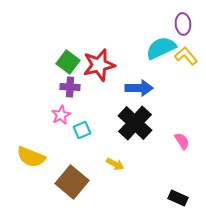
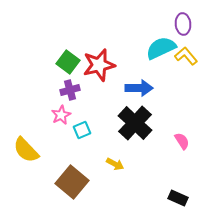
purple cross: moved 3 px down; rotated 18 degrees counterclockwise
yellow semicircle: moved 5 px left, 7 px up; rotated 24 degrees clockwise
